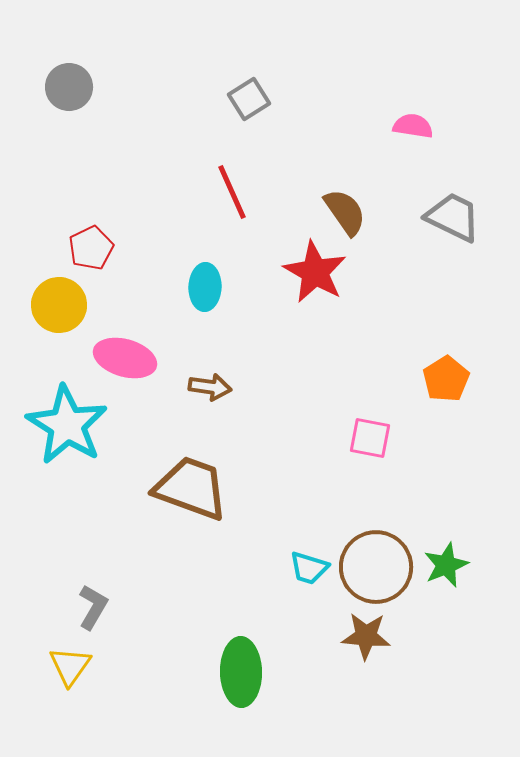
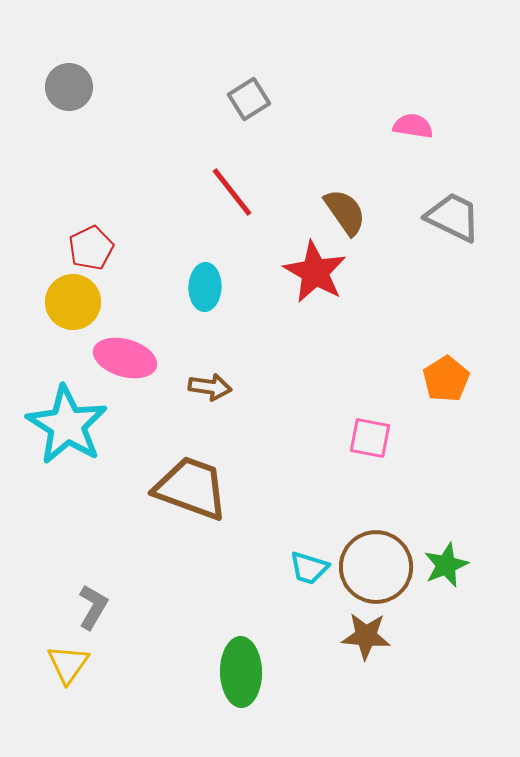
red line: rotated 14 degrees counterclockwise
yellow circle: moved 14 px right, 3 px up
yellow triangle: moved 2 px left, 2 px up
